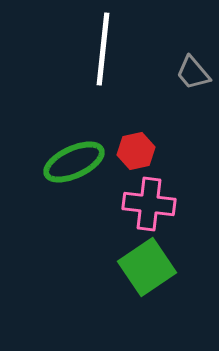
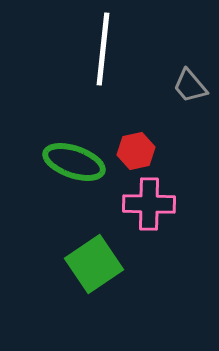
gray trapezoid: moved 3 px left, 13 px down
green ellipse: rotated 44 degrees clockwise
pink cross: rotated 6 degrees counterclockwise
green square: moved 53 px left, 3 px up
